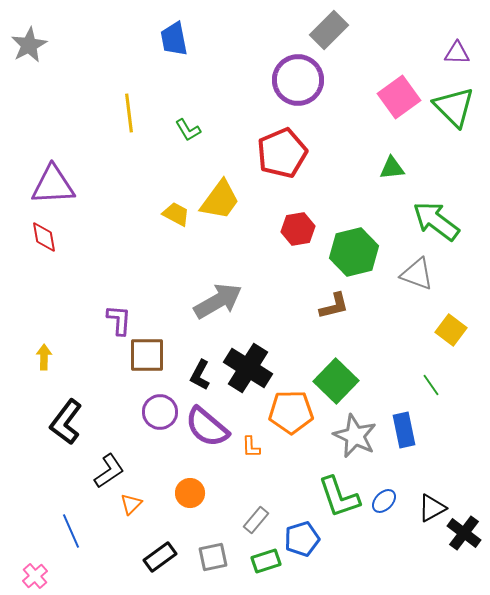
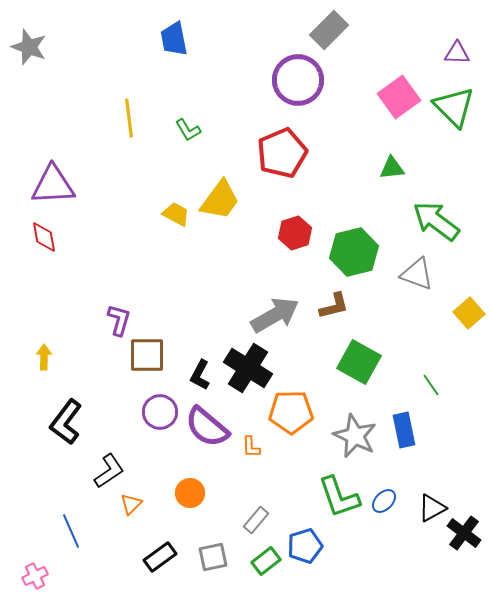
gray star at (29, 45): moved 2 px down; rotated 24 degrees counterclockwise
yellow line at (129, 113): moved 5 px down
red hexagon at (298, 229): moved 3 px left, 4 px down; rotated 8 degrees counterclockwise
gray arrow at (218, 301): moved 57 px right, 14 px down
purple L-shape at (119, 320): rotated 12 degrees clockwise
yellow square at (451, 330): moved 18 px right, 17 px up; rotated 12 degrees clockwise
green square at (336, 381): moved 23 px right, 19 px up; rotated 15 degrees counterclockwise
blue pentagon at (302, 539): moved 3 px right, 7 px down
green rectangle at (266, 561): rotated 20 degrees counterclockwise
pink cross at (35, 576): rotated 15 degrees clockwise
